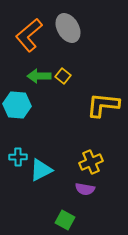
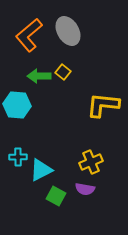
gray ellipse: moved 3 px down
yellow square: moved 4 px up
green square: moved 9 px left, 24 px up
